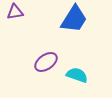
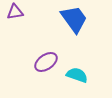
blue trapezoid: rotated 68 degrees counterclockwise
